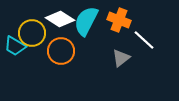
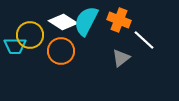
white diamond: moved 3 px right, 3 px down
yellow circle: moved 2 px left, 2 px down
cyan trapezoid: rotated 30 degrees counterclockwise
